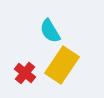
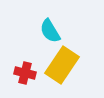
red cross: rotated 25 degrees counterclockwise
